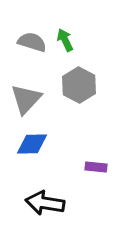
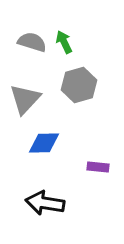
green arrow: moved 1 px left, 2 px down
gray hexagon: rotated 16 degrees clockwise
gray triangle: moved 1 px left
blue diamond: moved 12 px right, 1 px up
purple rectangle: moved 2 px right
